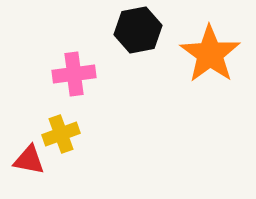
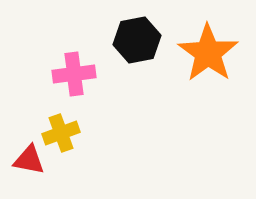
black hexagon: moved 1 px left, 10 px down
orange star: moved 2 px left, 1 px up
yellow cross: moved 1 px up
